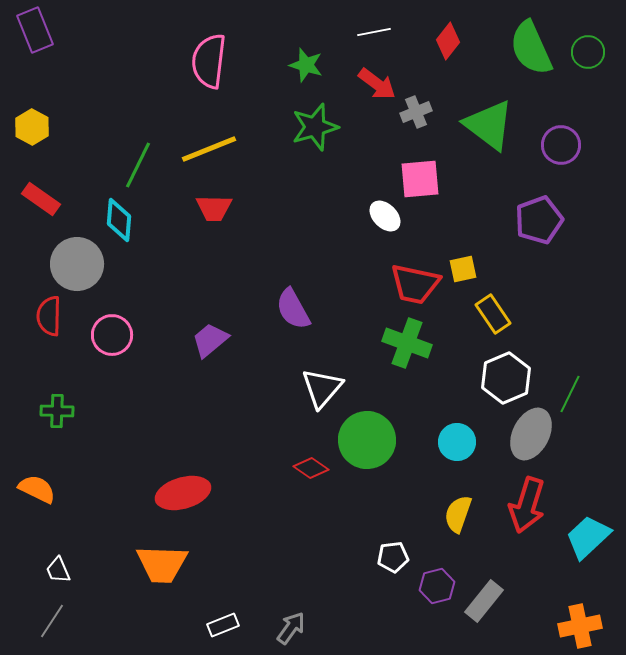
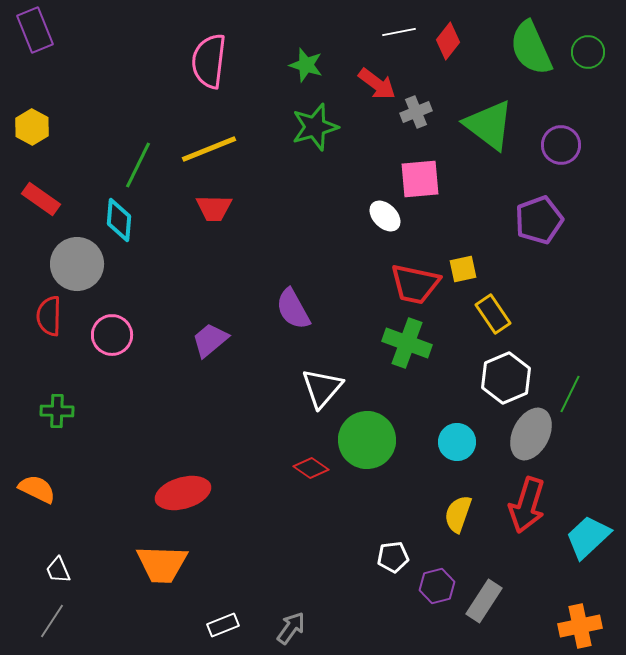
white line at (374, 32): moved 25 px right
gray rectangle at (484, 601): rotated 6 degrees counterclockwise
